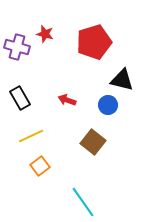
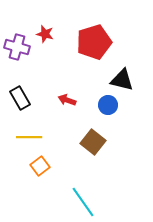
yellow line: moved 2 px left, 1 px down; rotated 25 degrees clockwise
